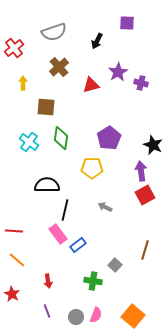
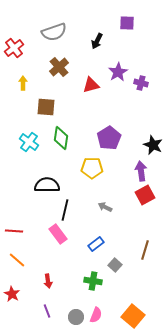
blue rectangle: moved 18 px right, 1 px up
